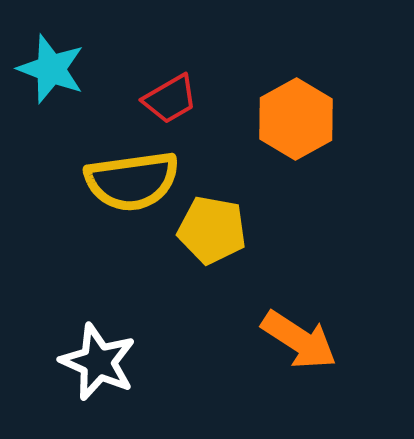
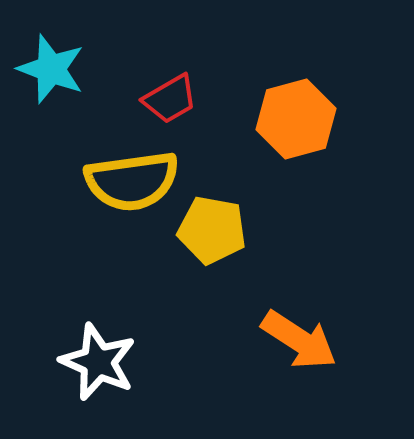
orange hexagon: rotated 14 degrees clockwise
